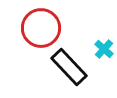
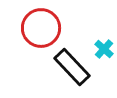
black rectangle: moved 3 px right
